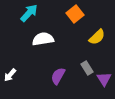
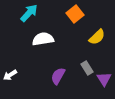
white arrow: rotated 16 degrees clockwise
